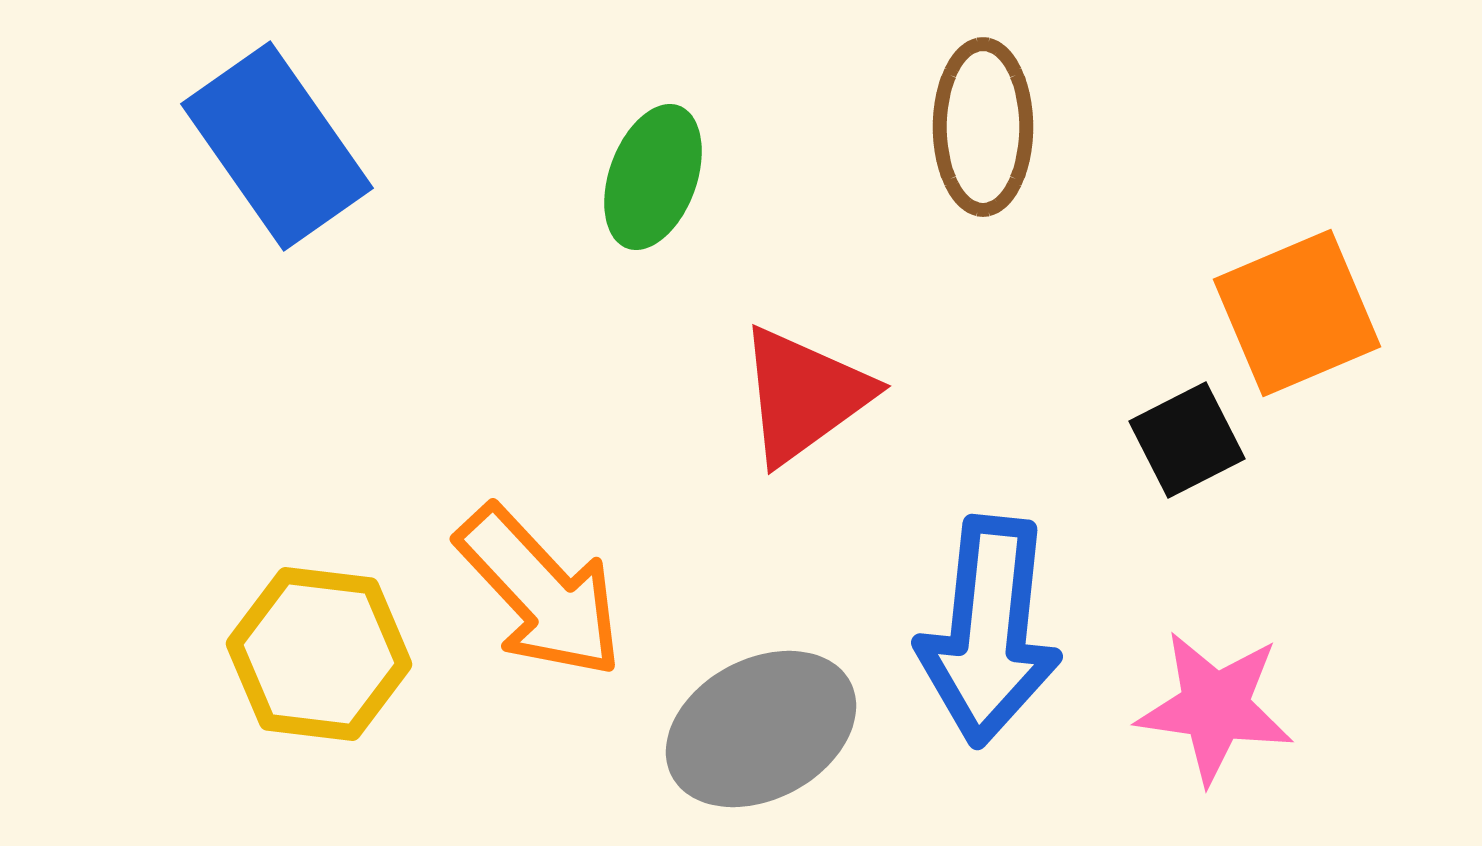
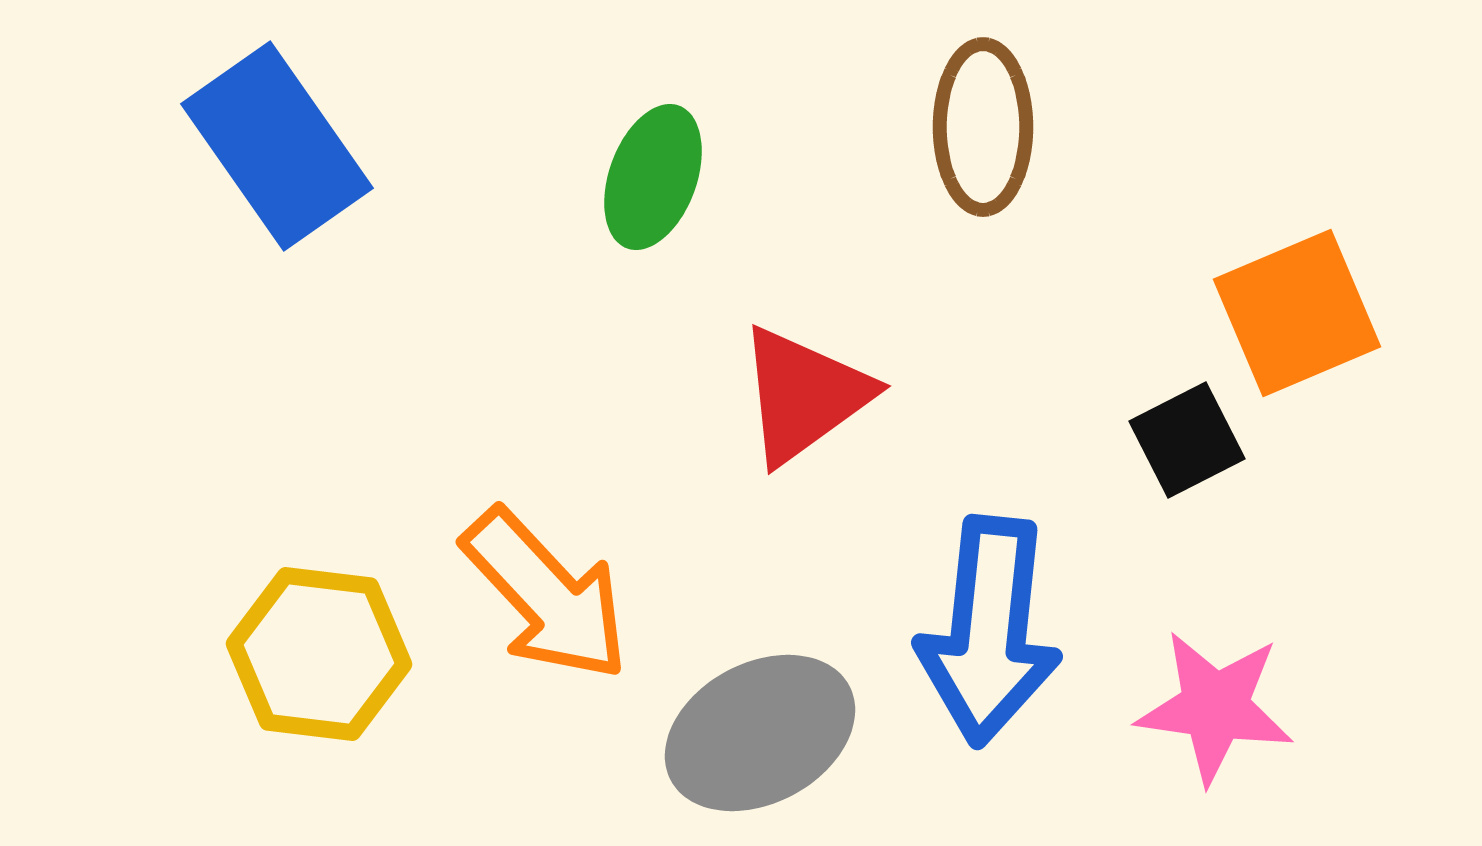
orange arrow: moved 6 px right, 3 px down
gray ellipse: moved 1 px left, 4 px down
